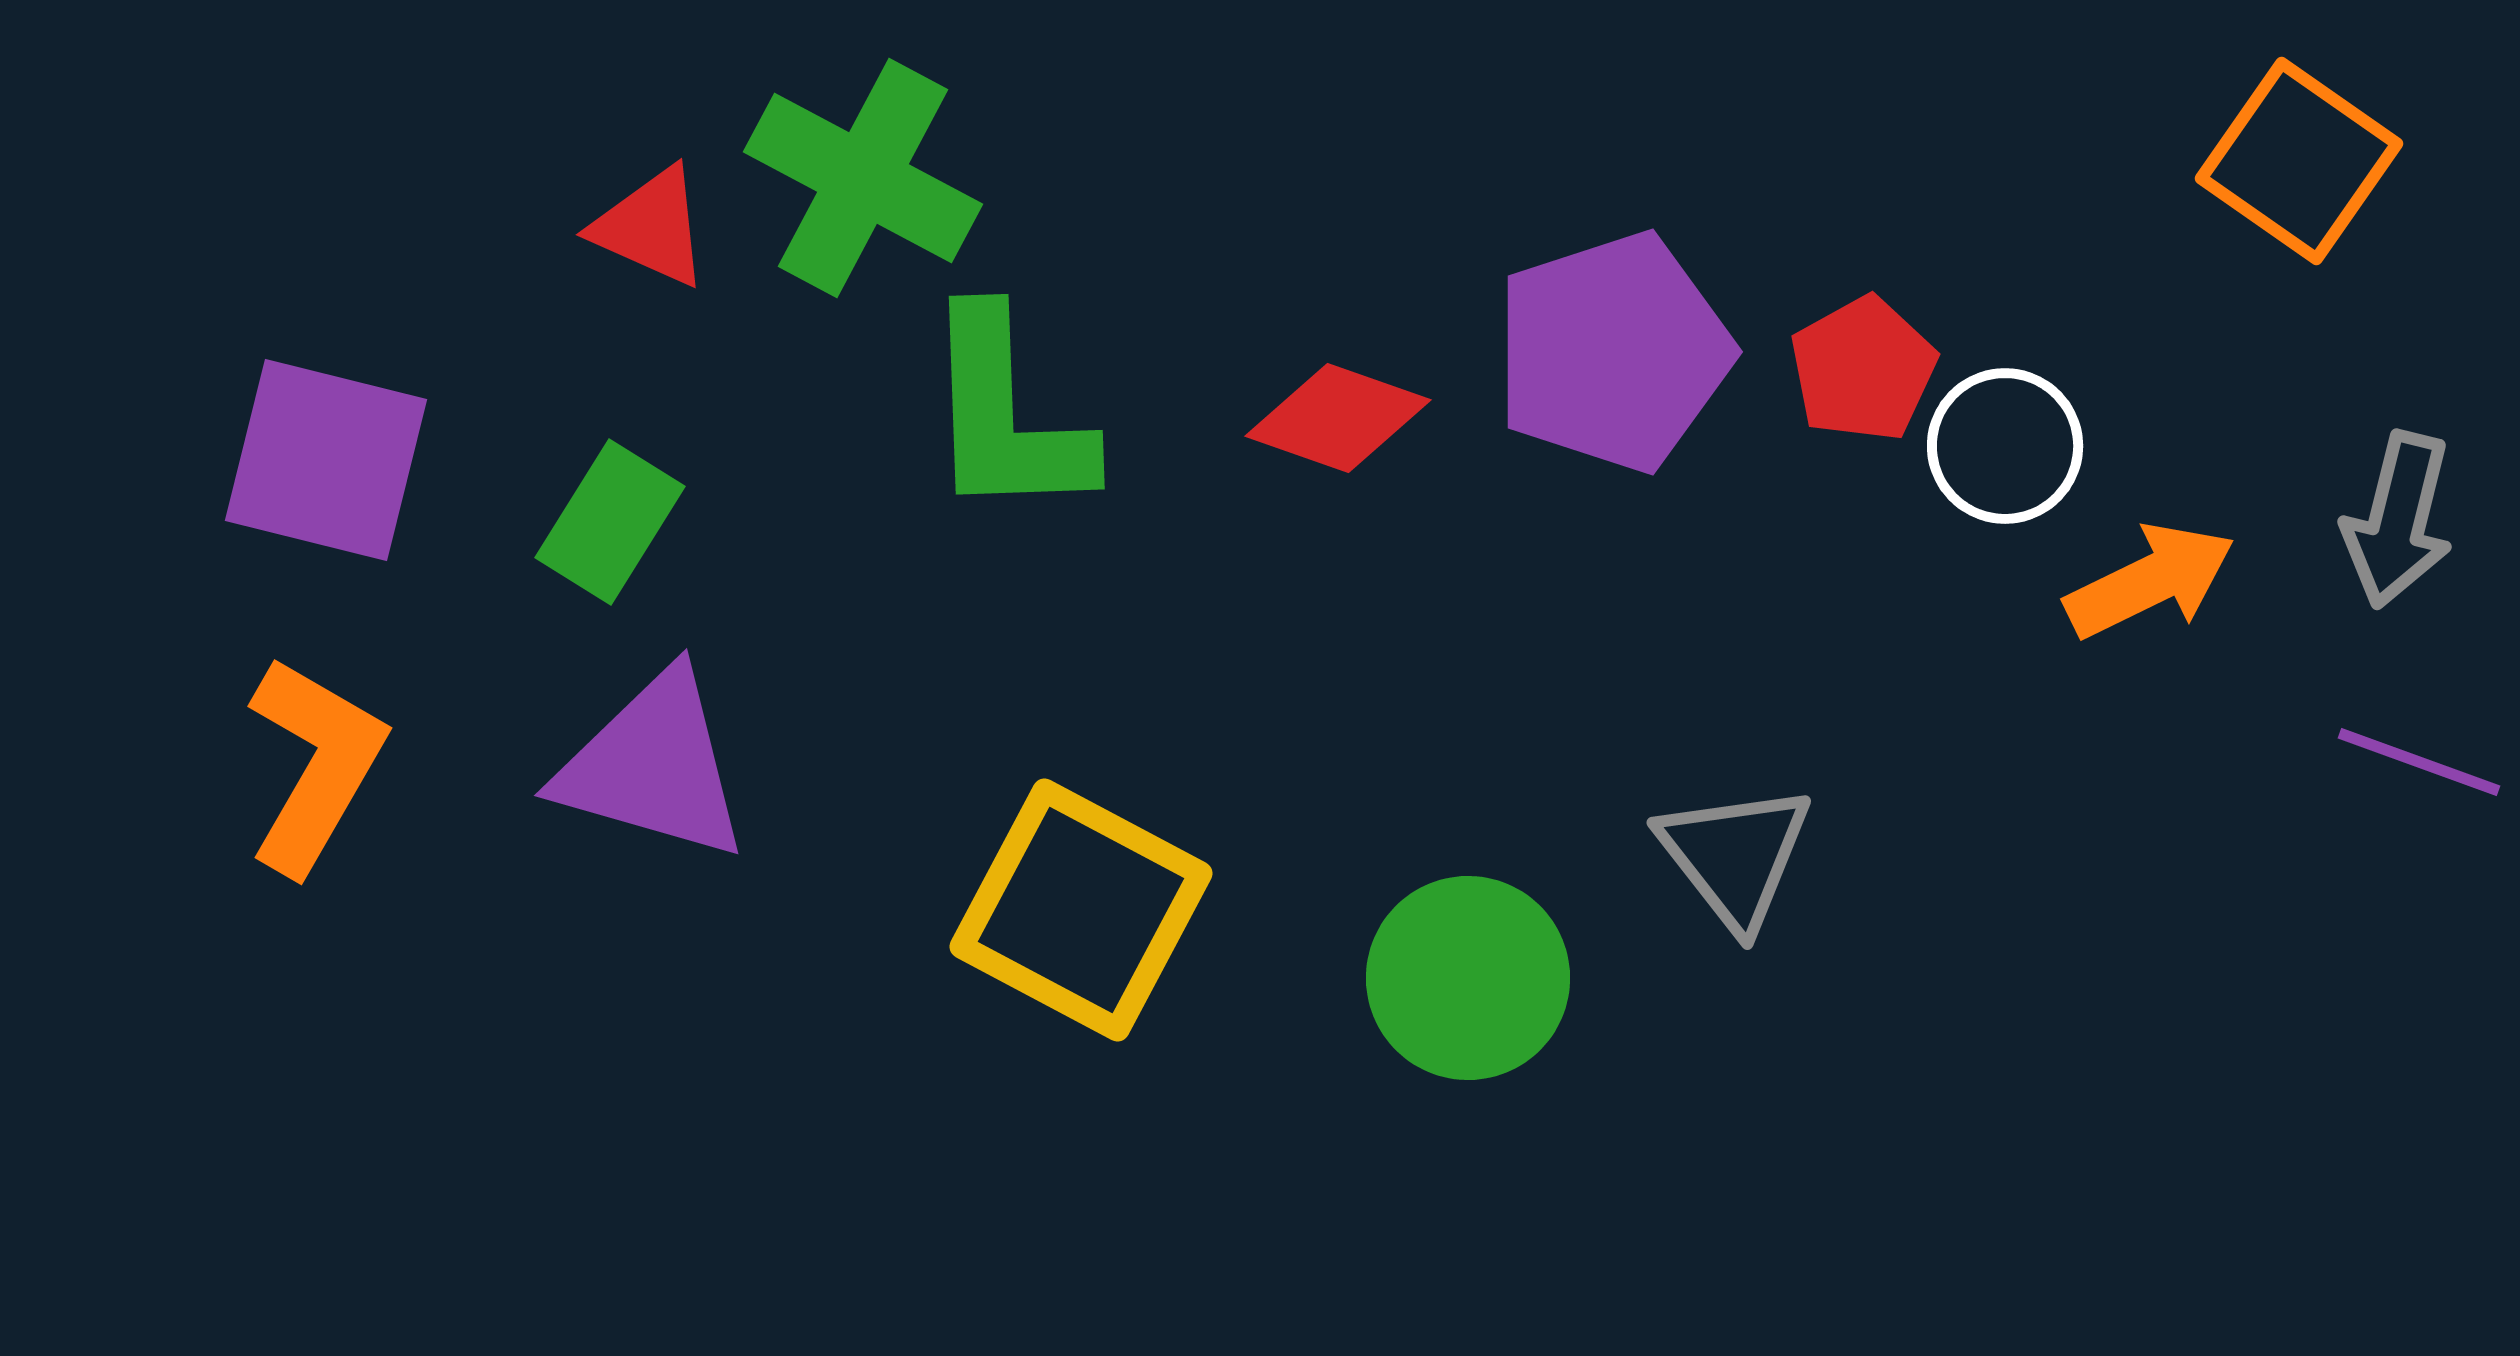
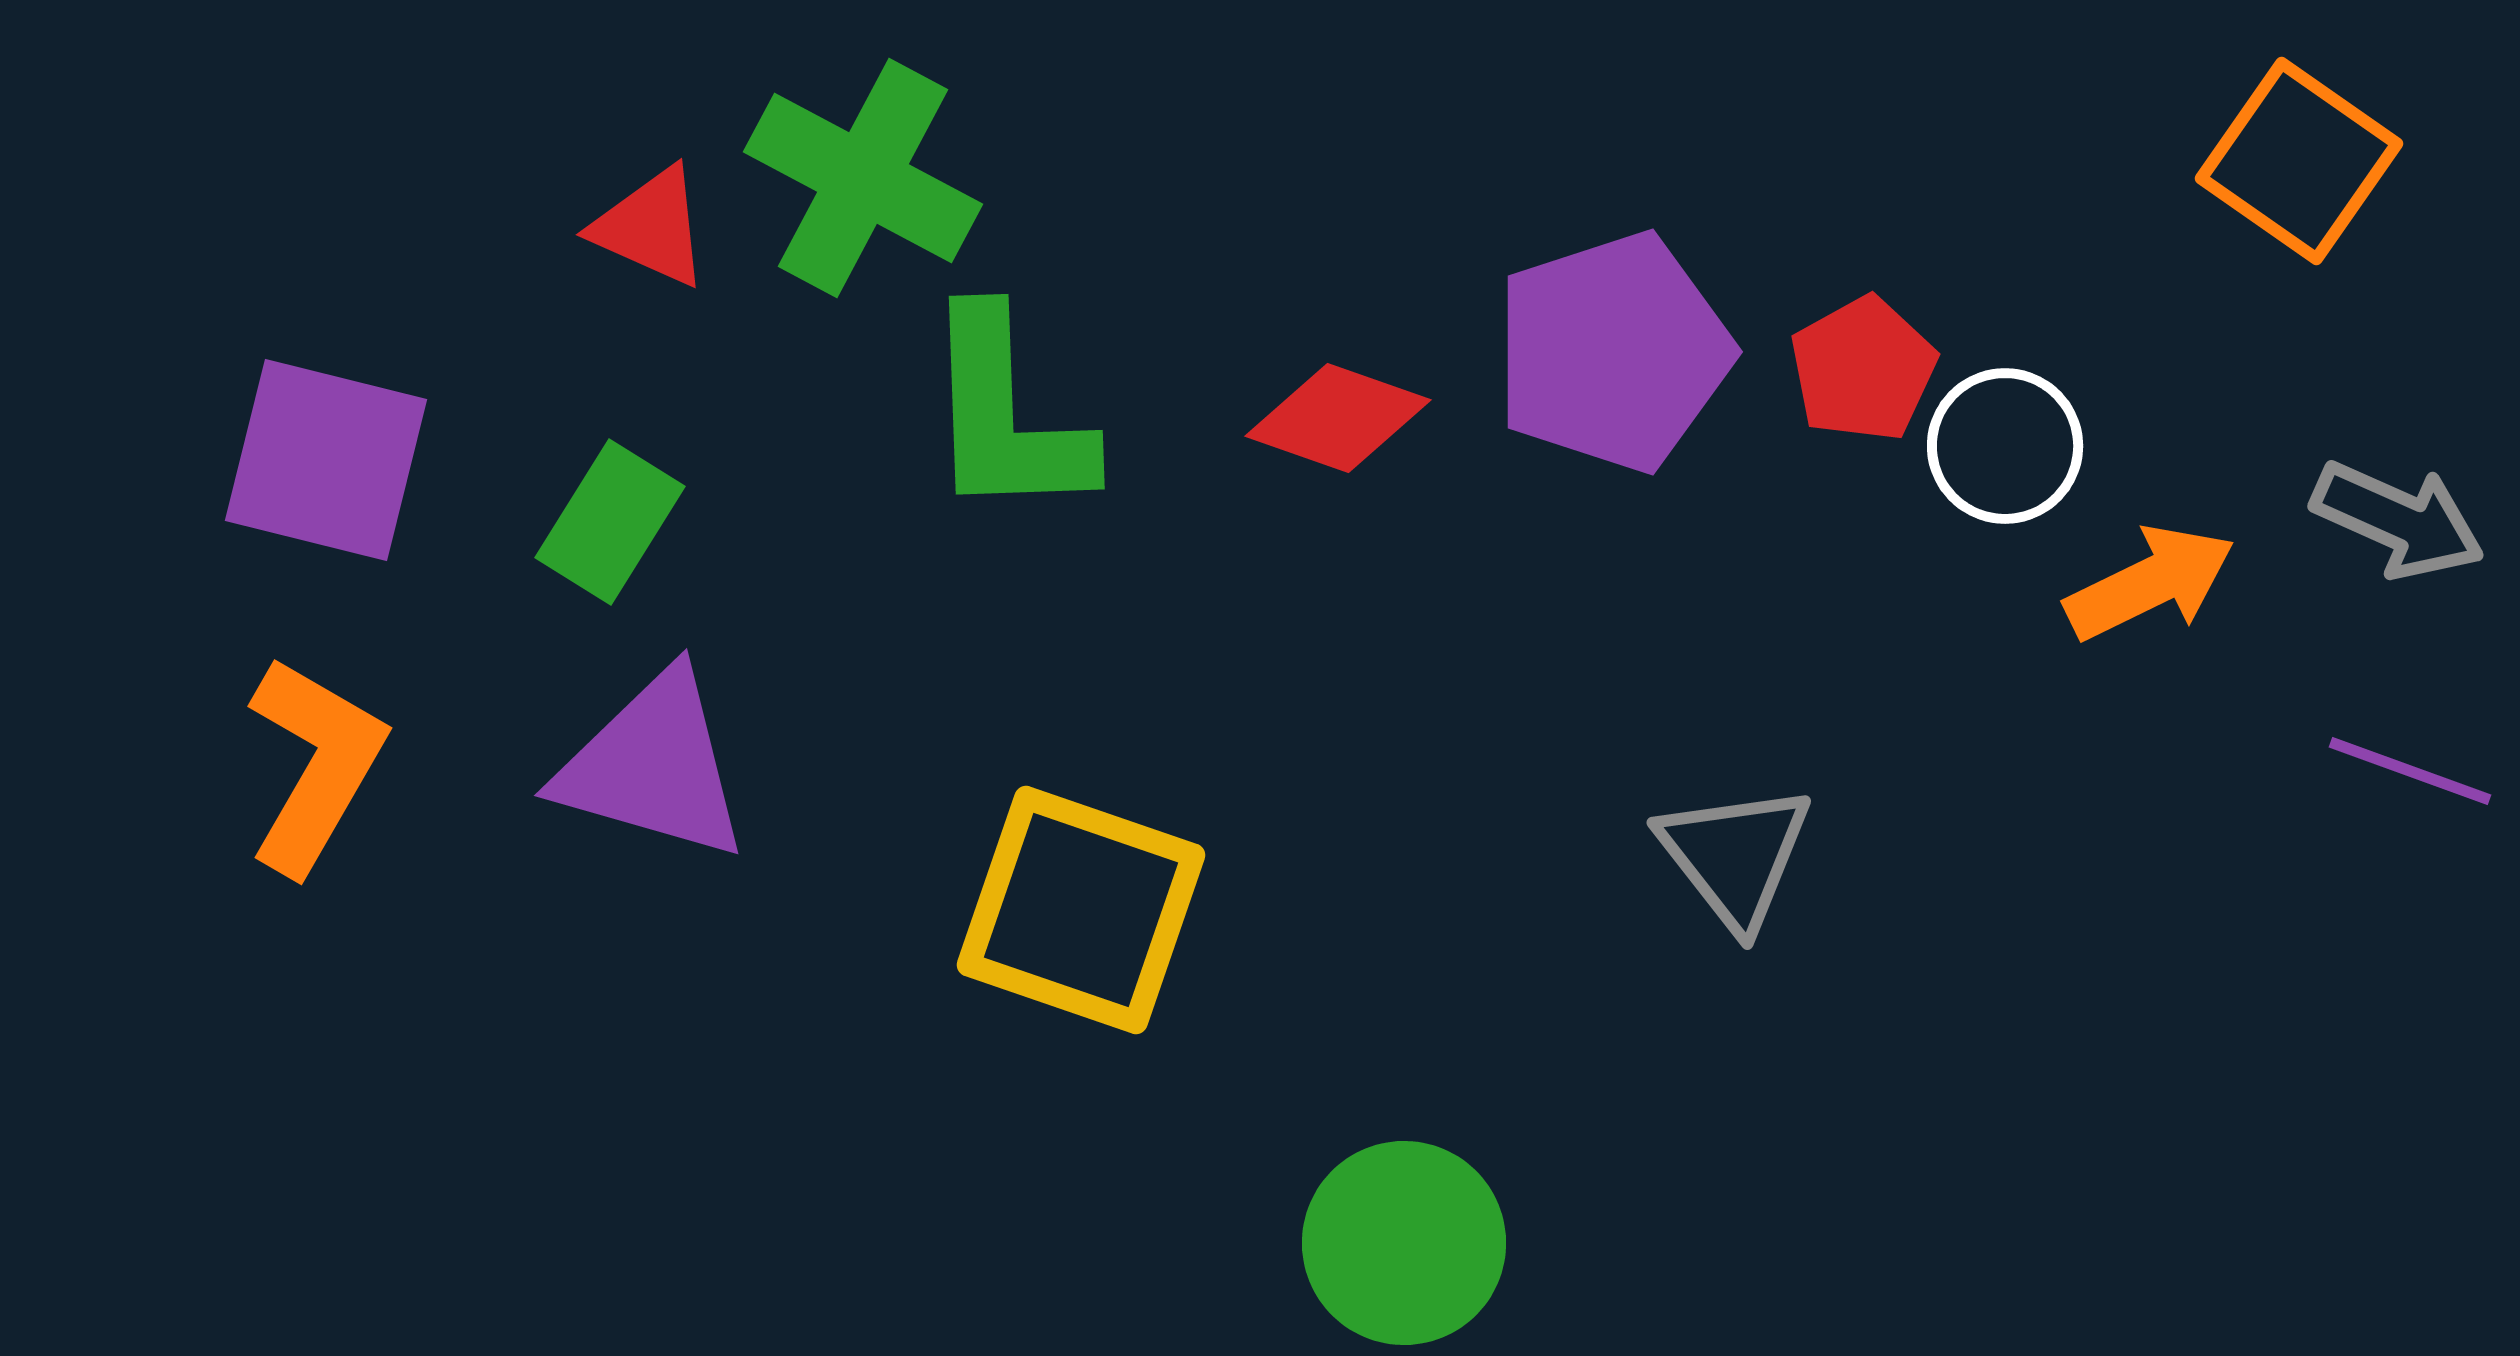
gray arrow: rotated 80 degrees counterclockwise
orange arrow: moved 2 px down
purple line: moved 9 px left, 9 px down
yellow square: rotated 9 degrees counterclockwise
green circle: moved 64 px left, 265 px down
